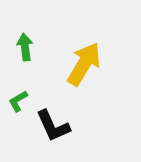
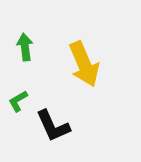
yellow arrow: rotated 126 degrees clockwise
